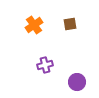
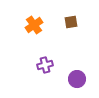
brown square: moved 1 px right, 2 px up
purple circle: moved 3 px up
